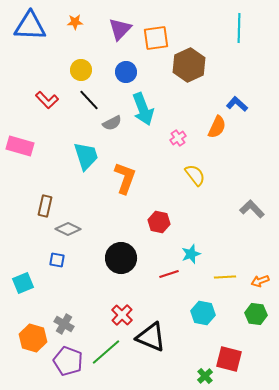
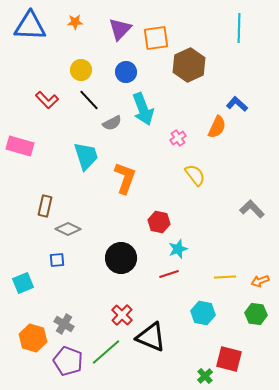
cyan star: moved 13 px left, 5 px up
blue square: rotated 14 degrees counterclockwise
